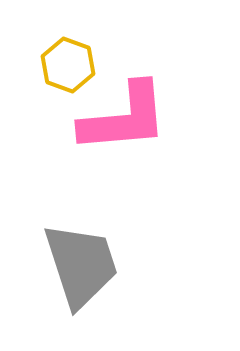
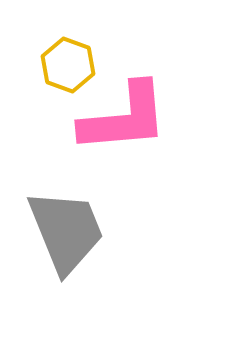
gray trapezoid: moved 15 px left, 34 px up; rotated 4 degrees counterclockwise
